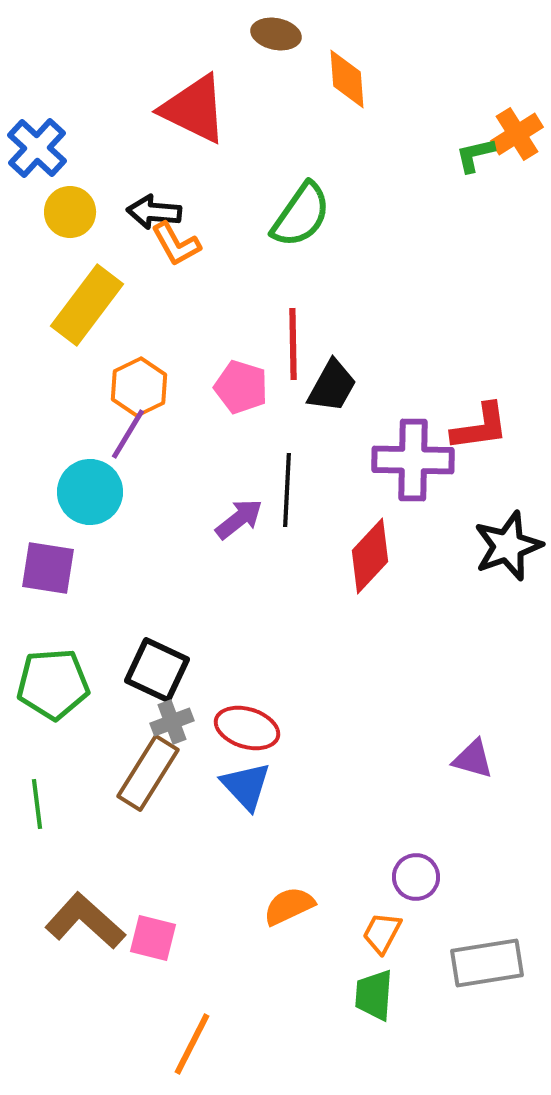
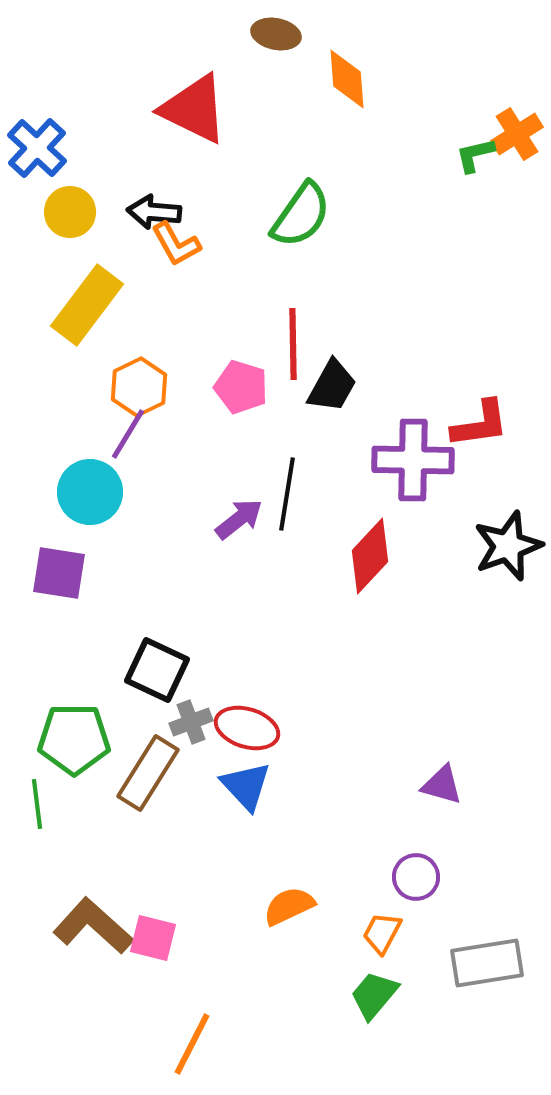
red L-shape: moved 3 px up
black line: moved 4 px down; rotated 6 degrees clockwise
purple square: moved 11 px right, 5 px down
green pentagon: moved 21 px right, 55 px down; rotated 4 degrees clockwise
gray cross: moved 19 px right
purple triangle: moved 31 px left, 26 px down
brown L-shape: moved 8 px right, 5 px down
green trapezoid: rotated 36 degrees clockwise
